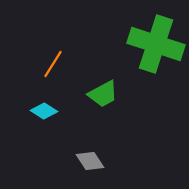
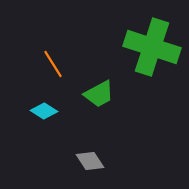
green cross: moved 4 px left, 3 px down
orange line: rotated 64 degrees counterclockwise
green trapezoid: moved 4 px left
